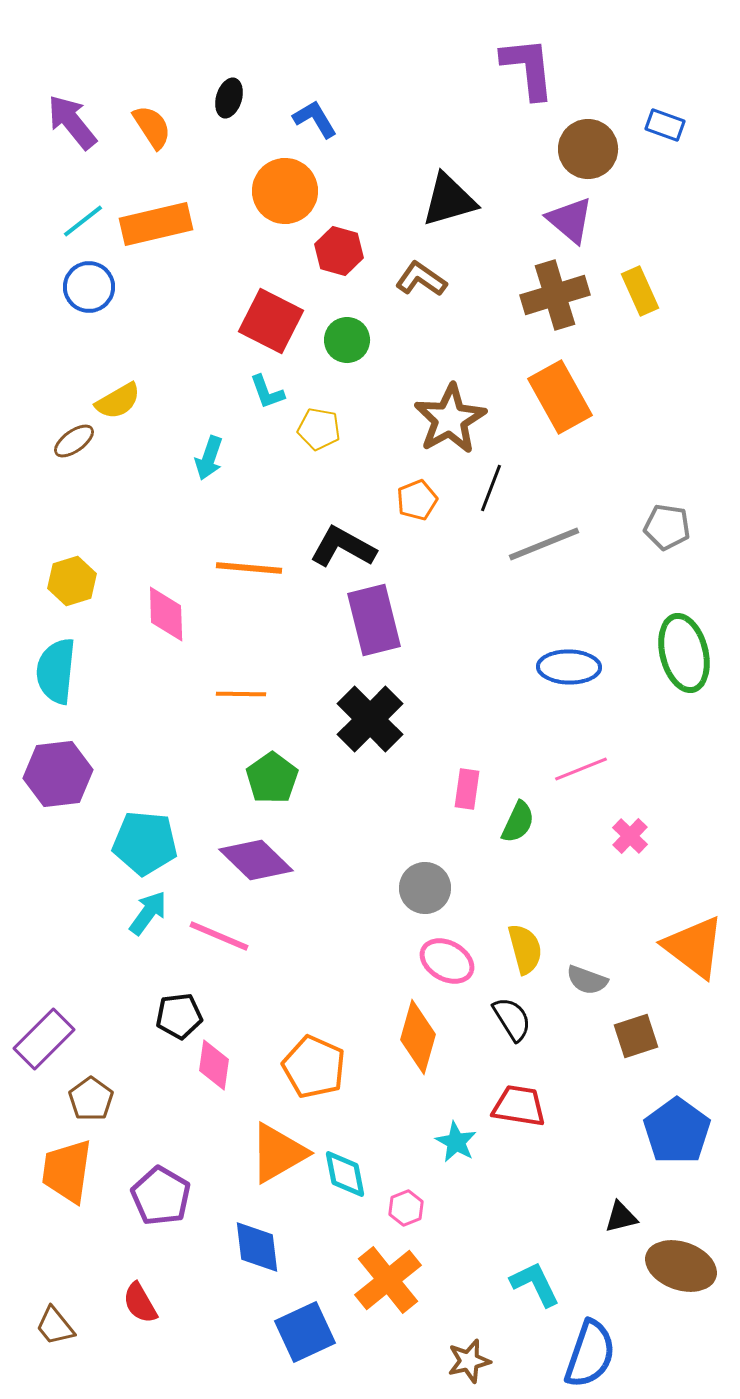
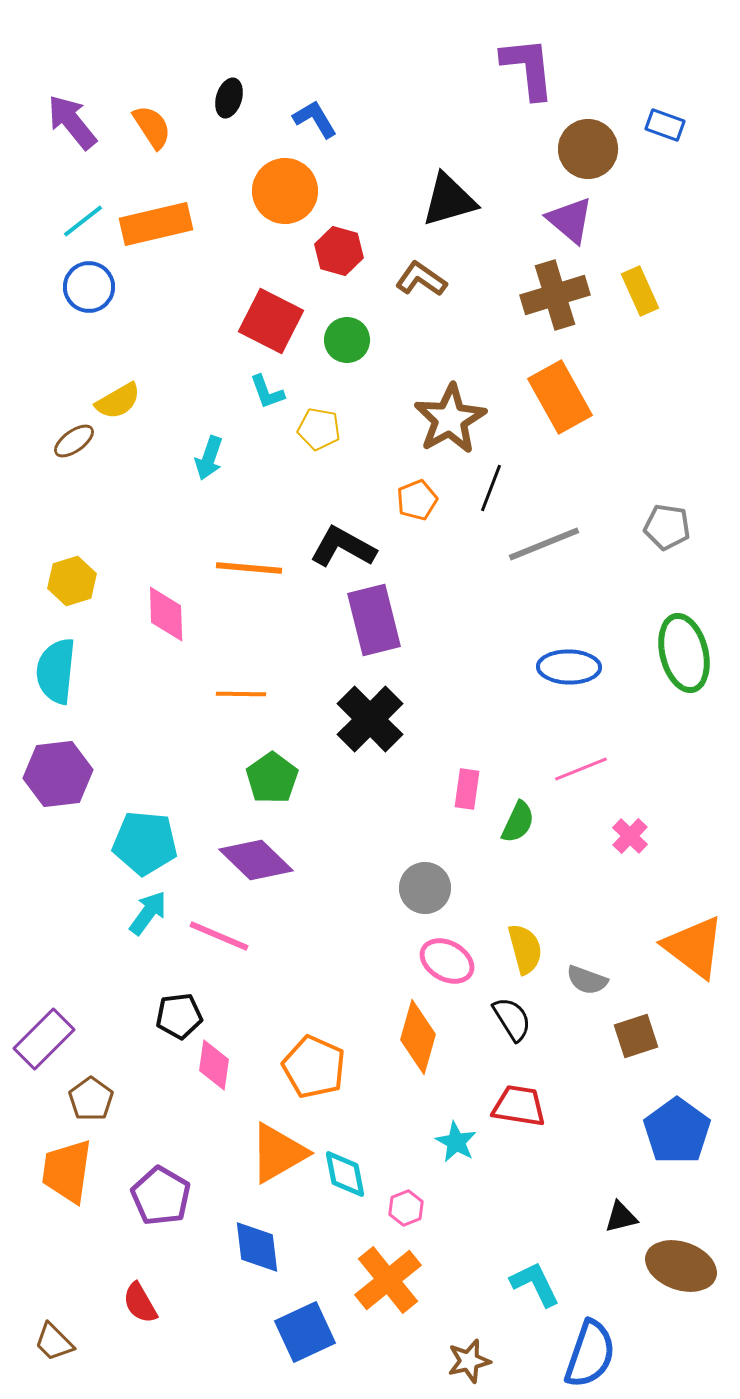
brown trapezoid at (55, 1326): moved 1 px left, 16 px down; rotated 6 degrees counterclockwise
